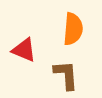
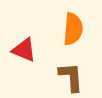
brown L-shape: moved 5 px right, 2 px down
